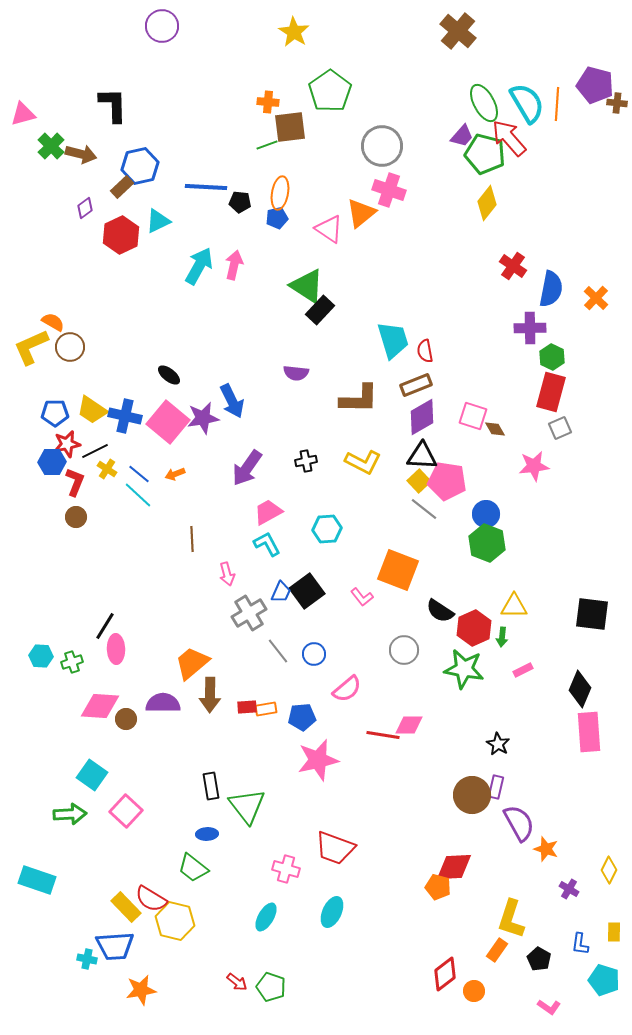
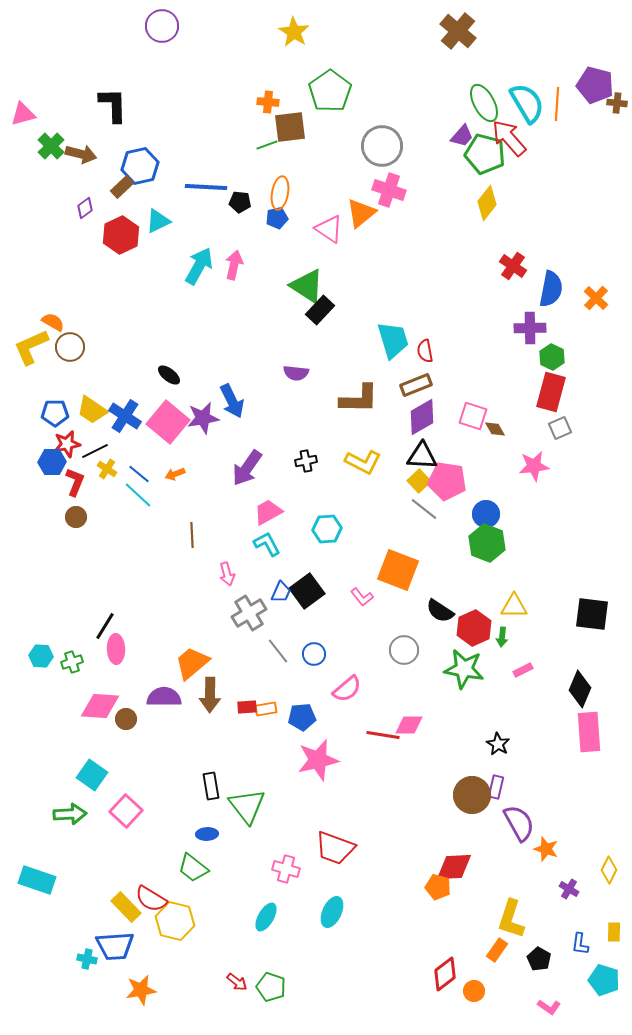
blue cross at (125, 416): rotated 20 degrees clockwise
brown line at (192, 539): moved 4 px up
purple semicircle at (163, 703): moved 1 px right, 6 px up
